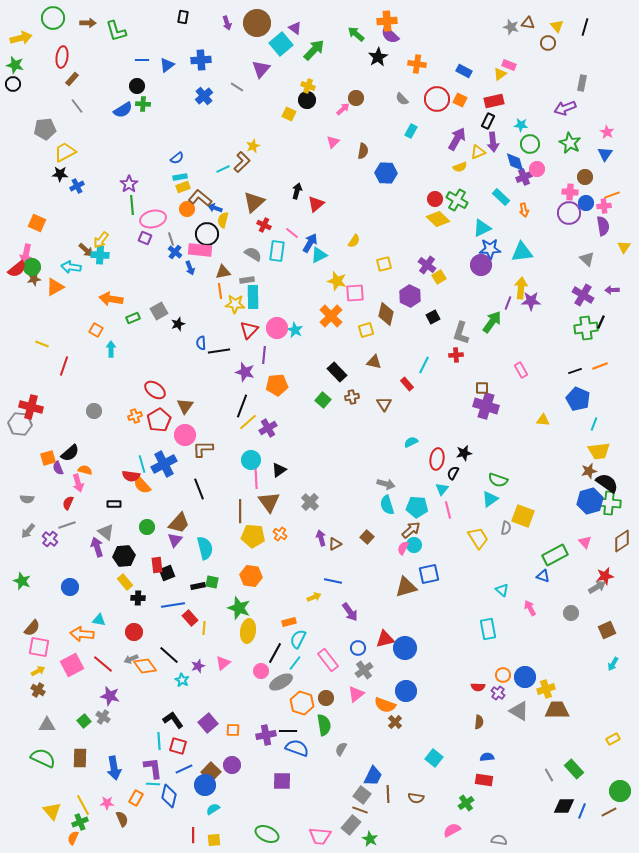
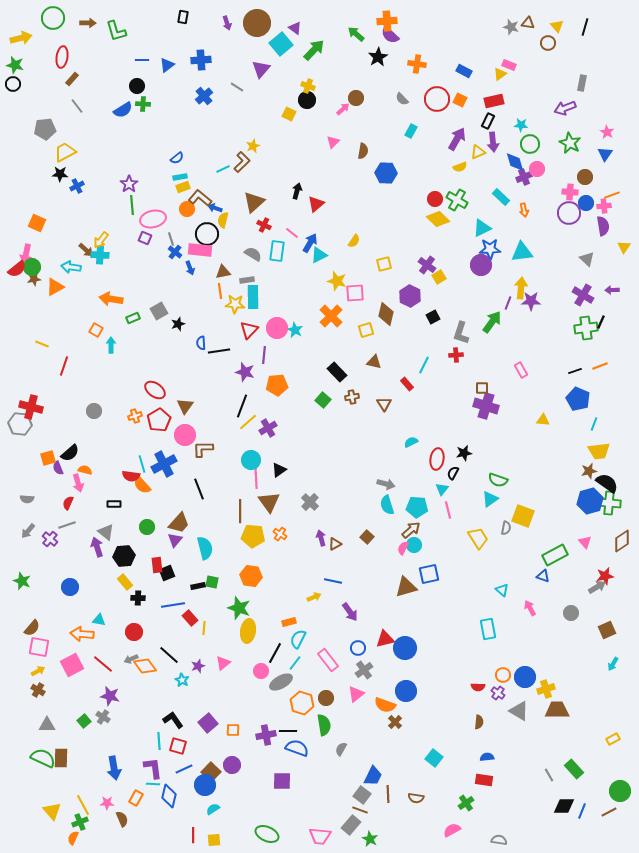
cyan arrow at (111, 349): moved 4 px up
brown rectangle at (80, 758): moved 19 px left
